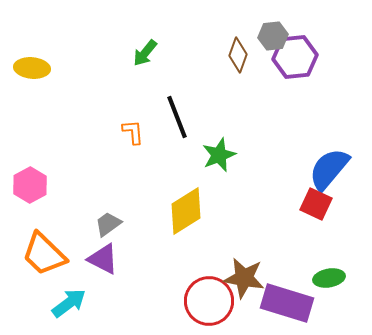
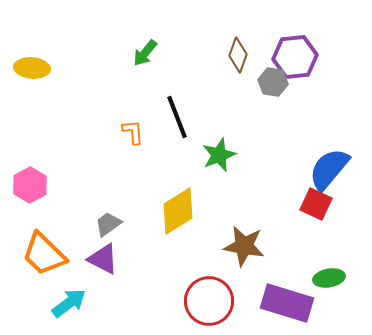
gray hexagon: moved 46 px down; rotated 16 degrees clockwise
yellow diamond: moved 8 px left
brown star: moved 32 px up
